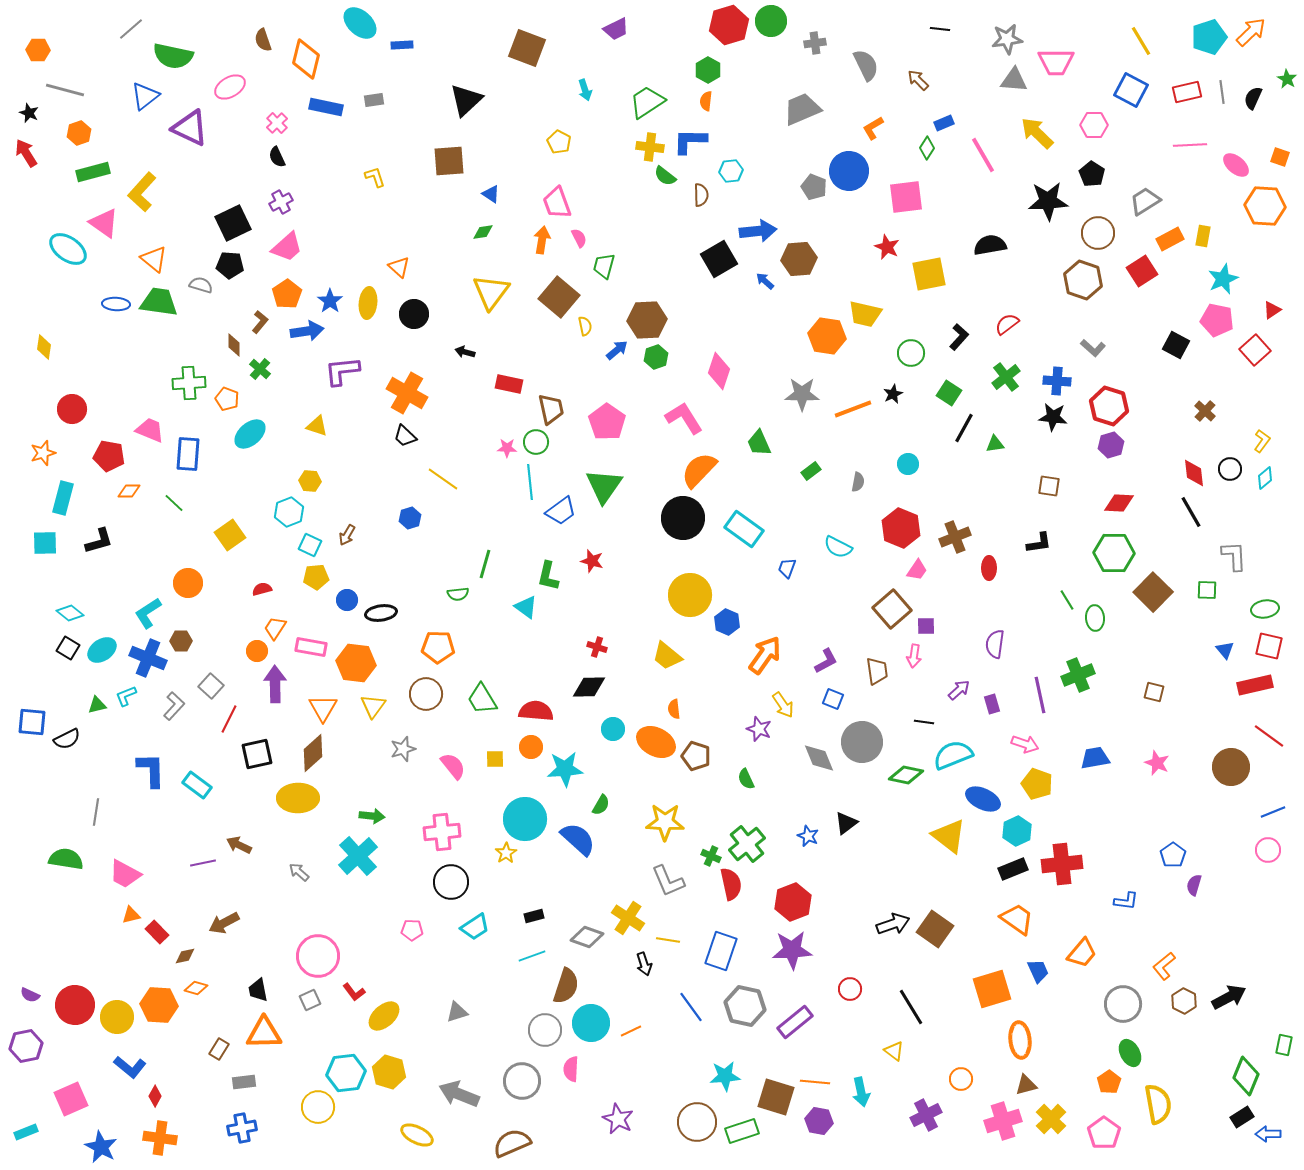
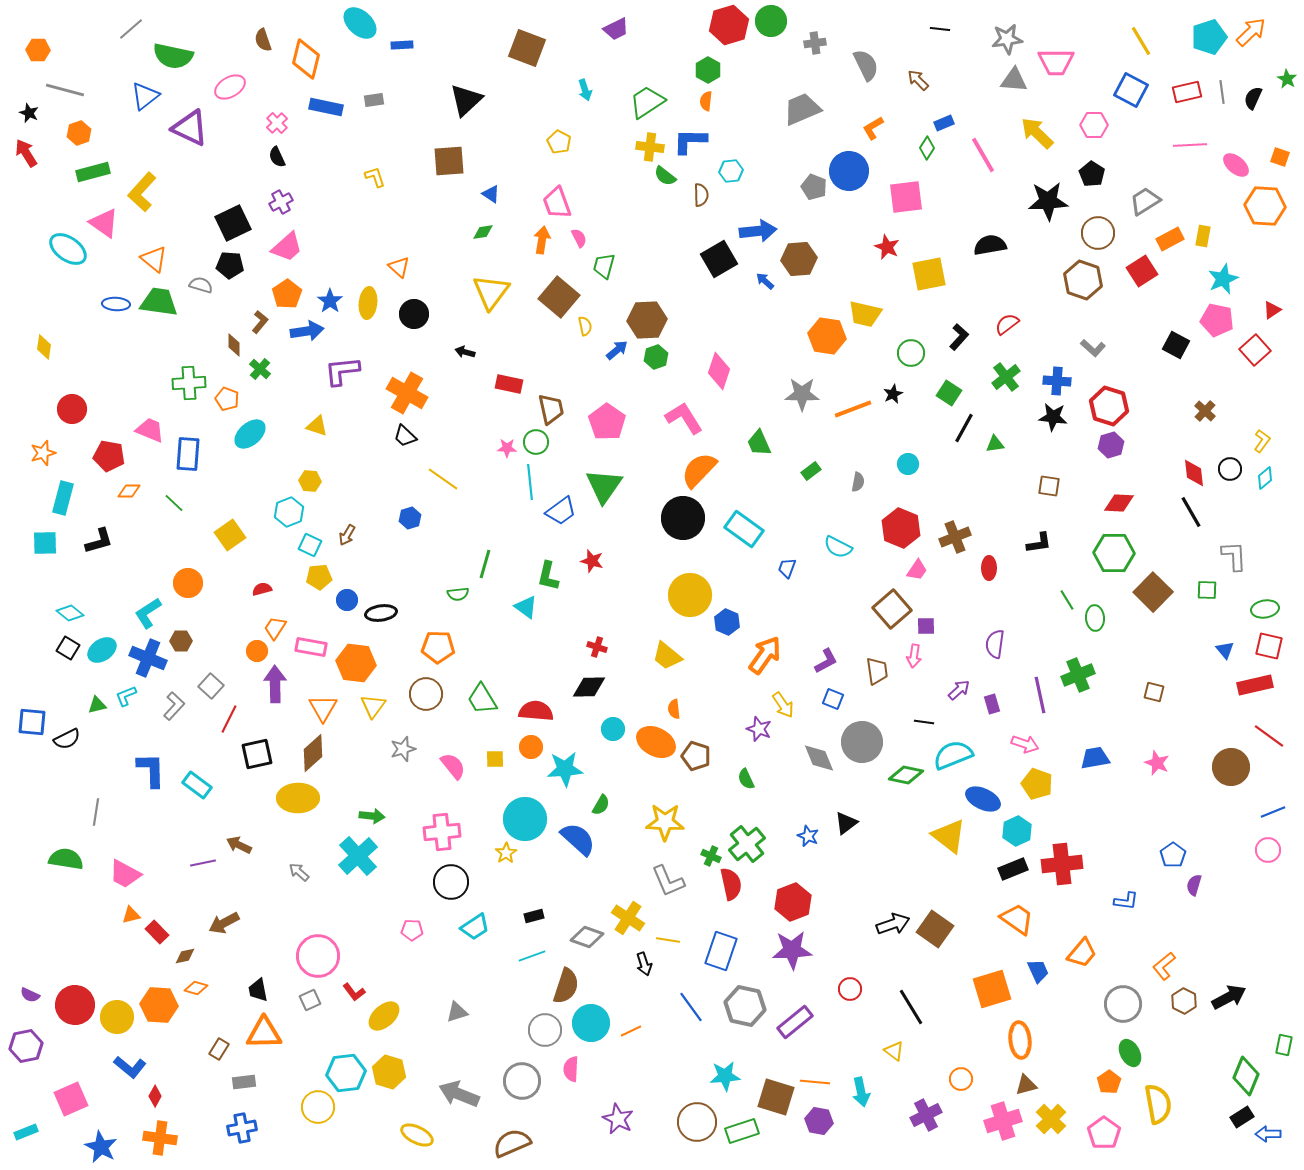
yellow pentagon at (316, 577): moved 3 px right
